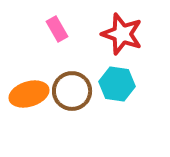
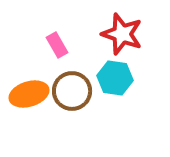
pink rectangle: moved 16 px down
cyan hexagon: moved 2 px left, 6 px up
